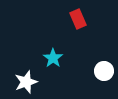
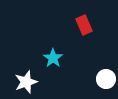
red rectangle: moved 6 px right, 6 px down
white circle: moved 2 px right, 8 px down
